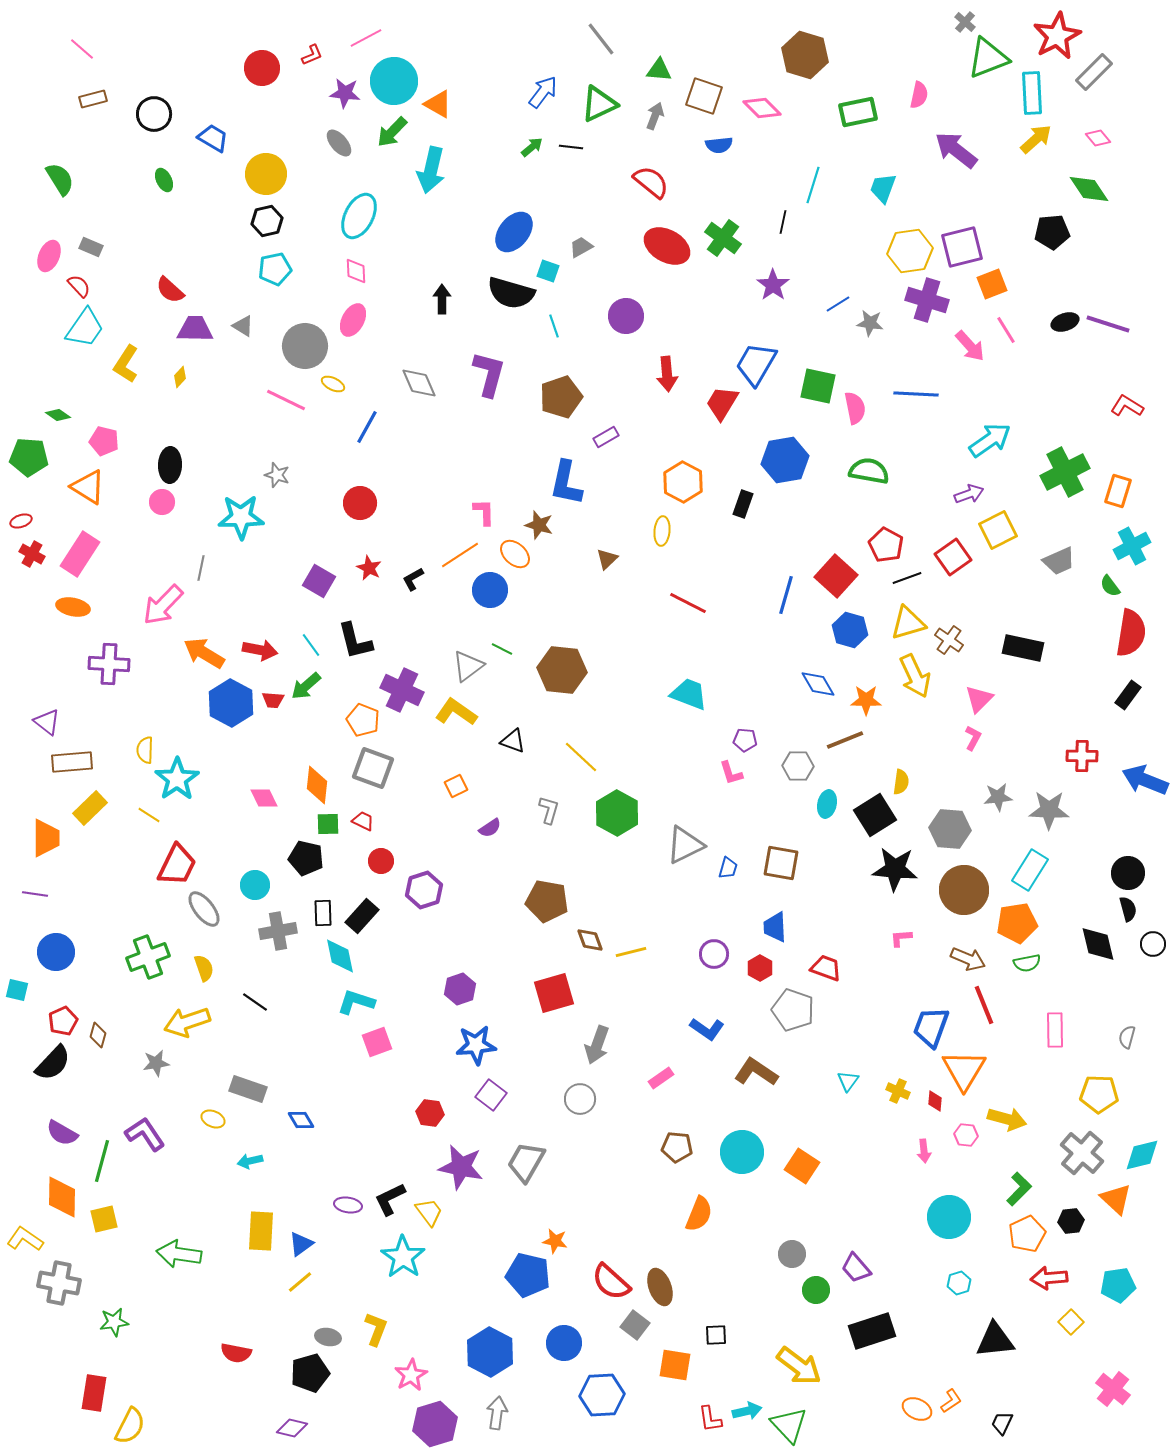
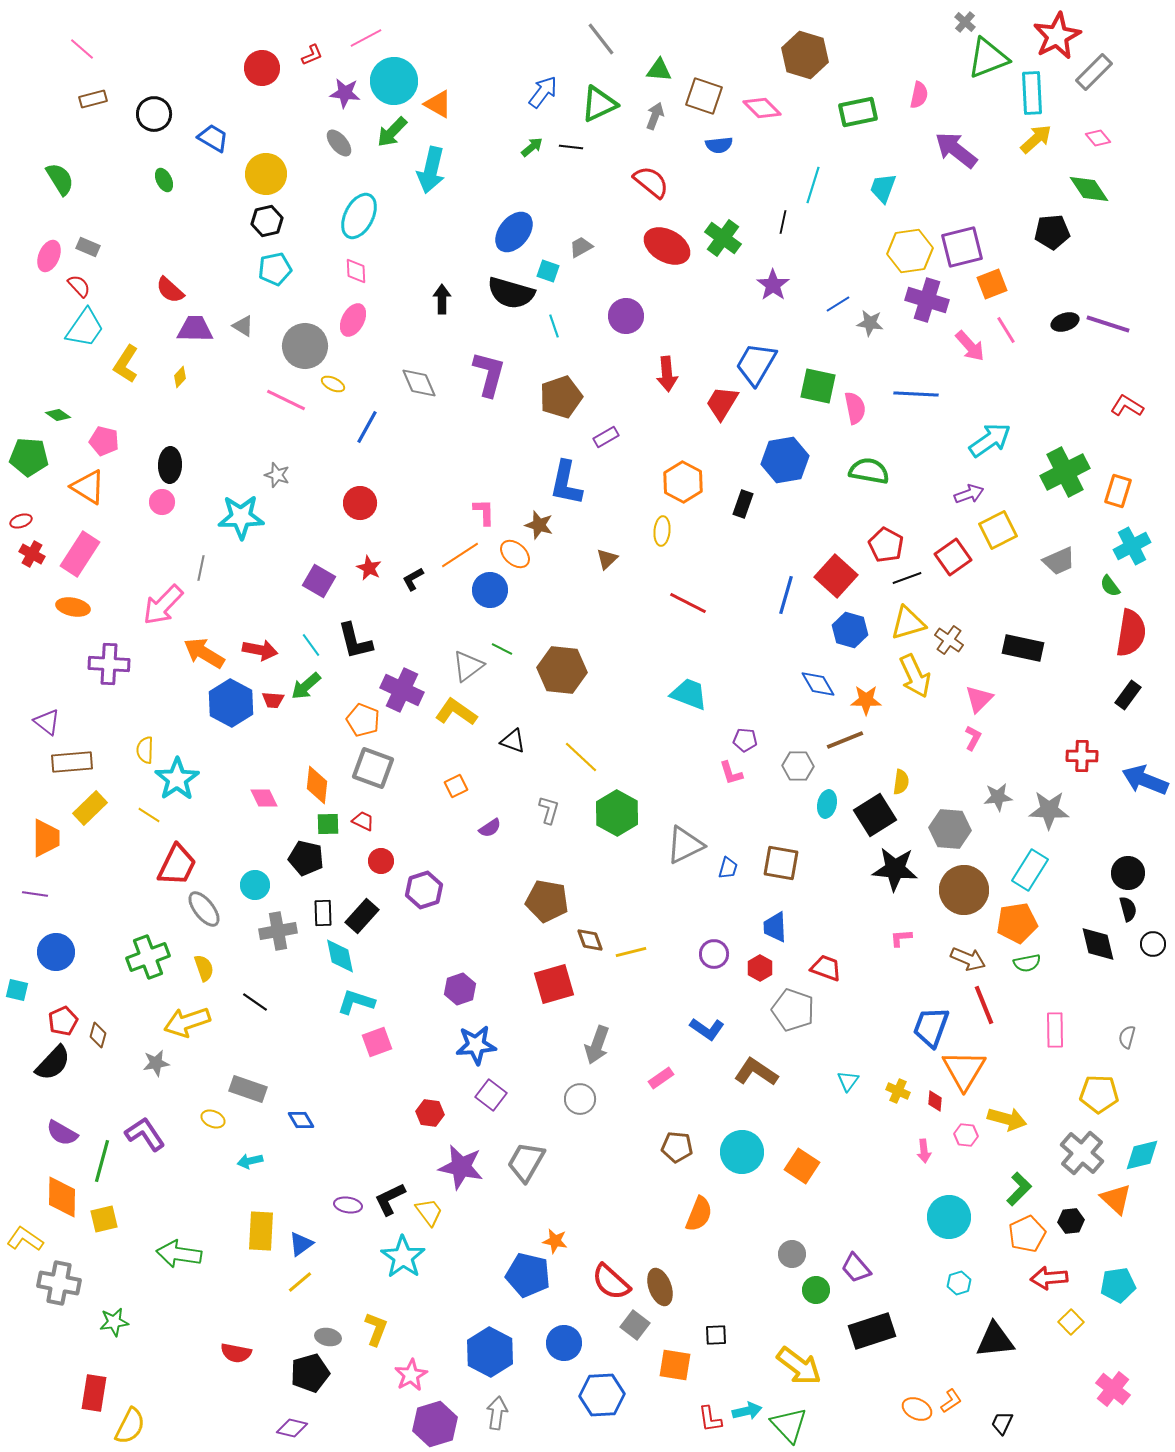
gray rectangle at (91, 247): moved 3 px left
red square at (554, 993): moved 9 px up
